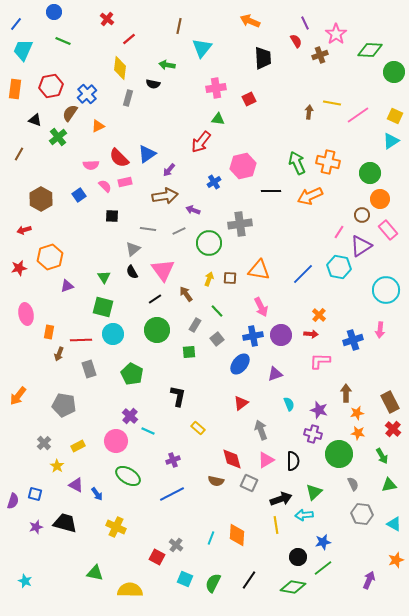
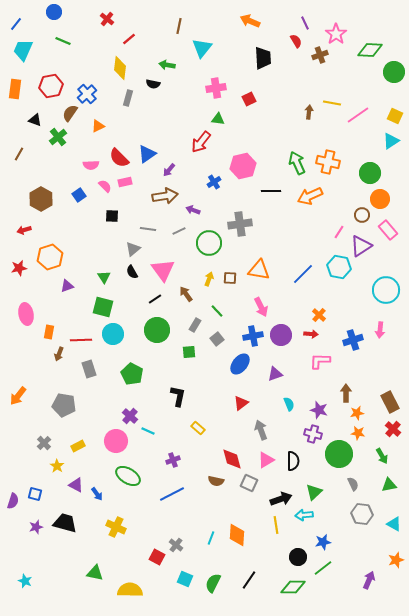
green diamond at (293, 587): rotated 10 degrees counterclockwise
